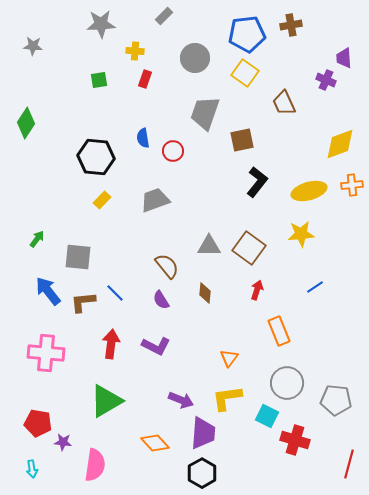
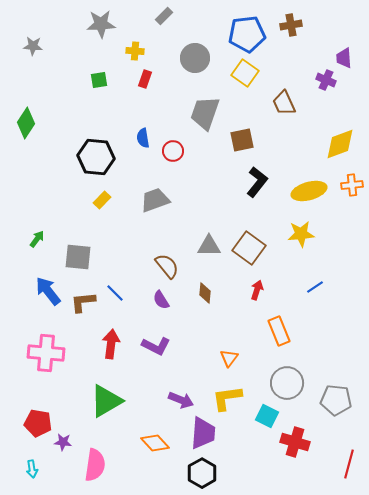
red cross at (295, 440): moved 2 px down
